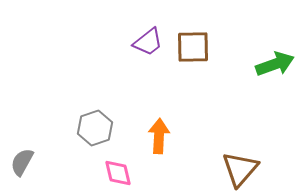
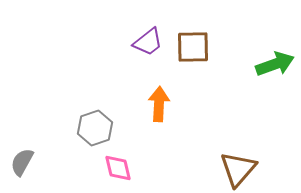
orange arrow: moved 32 px up
brown triangle: moved 2 px left
pink diamond: moved 5 px up
